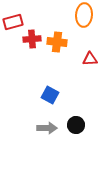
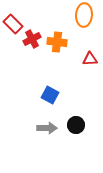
red rectangle: moved 2 px down; rotated 60 degrees clockwise
red cross: rotated 24 degrees counterclockwise
